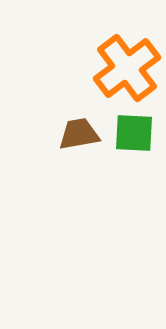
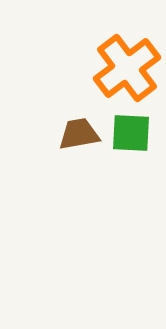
green square: moved 3 px left
